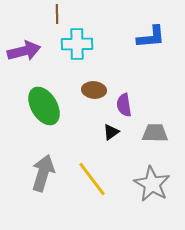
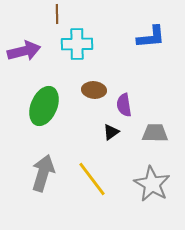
green ellipse: rotated 54 degrees clockwise
